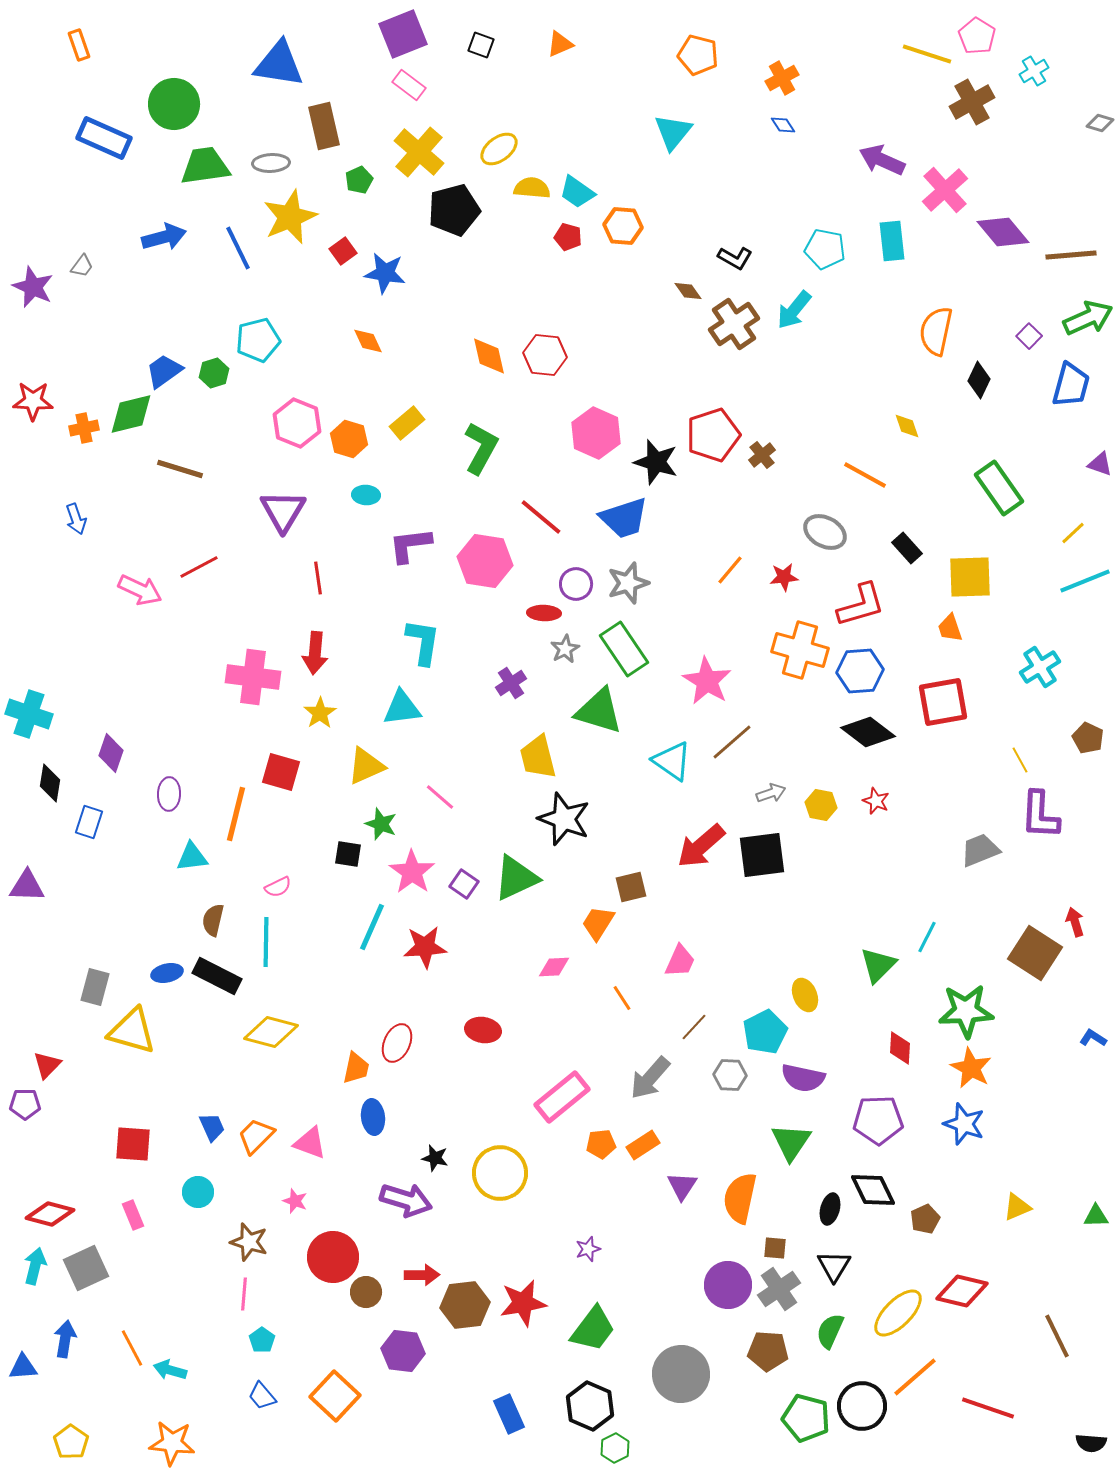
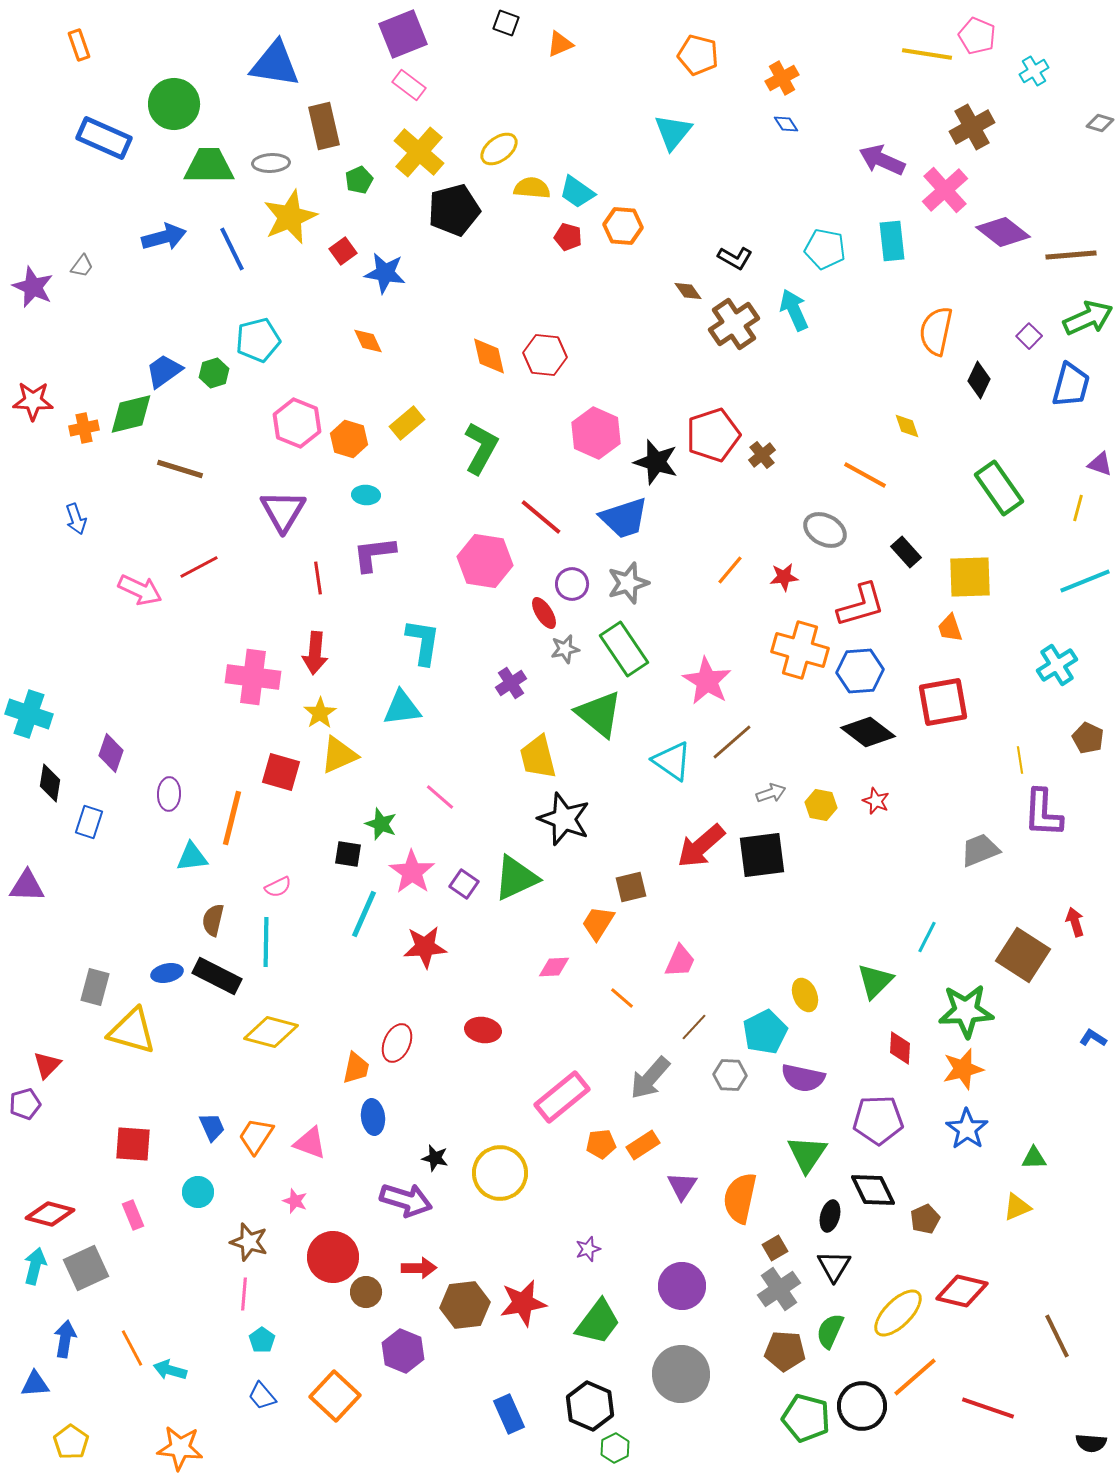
pink pentagon at (977, 36): rotated 9 degrees counterclockwise
black square at (481, 45): moved 25 px right, 22 px up
yellow line at (927, 54): rotated 9 degrees counterclockwise
blue triangle at (279, 64): moved 4 px left
brown cross at (972, 102): moved 25 px down
blue diamond at (783, 125): moved 3 px right, 1 px up
green trapezoid at (205, 166): moved 4 px right; rotated 8 degrees clockwise
purple diamond at (1003, 232): rotated 12 degrees counterclockwise
blue line at (238, 248): moved 6 px left, 1 px down
cyan arrow at (794, 310): rotated 117 degrees clockwise
gray ellipse at (825, 532): moved 2 px up
yellow line at (1073, 533): moved 5 px right, 25 px up; rotated 32 degrees counterclockwise
purple L-shape at (410, 545): moved 36 px left, 9 px down
black rectangle at (907, 548): moved 1 px left, 4 px down
purple circle at (576, 584): moved 4 px left
red ellipse at (544, 613): rotated 56 degrees clockwise
gray star at (565, 649): rotated 16 degrees clockwise
cyan cross at (1040, 667): moved 17 px right, 2 px up
green triangle at (599, 711): moved 3 px down; rotated 22 degrees clockwise
yellow line at (1020, 760): rotated 20 degrees clockwise
yellow triangle at (366, 766): moved 27 px left, 11 px up
orange line at (236, 814): moved 4 px left, 4 px down
purple L-shape at (1040, 815): moved 3 px right, 2 px up
cyan line at (372, 927): moved 8 px left, 13 px up
brown square at (1035, 953): moved 12 px left, 2 px down
green triangle at (878, 965): moved 3 px left, 16 px down
orange line at (622, 998): rotated 16 degrees counterclockwise
orange star at (971, 1068): moved 8 px left, 1 px down; rotated 30 degrees clockwise
purple pentagon at (25, 1104): rotated 16 degrees counterclockwise
blue star at (964, 1124): moved 3 px right, 5 px down; rotated 15 degrees clockwise
orange trapezoid at (256, 1136): rotated 12 degrees counterclockwise
green triangle at (791, 1142): moved 16 px right, 12 px down
black ellipse at (830, 1209): moved 7 px down
green triangle at (1096, 1216): moved 62 px left, 58 px up
brown square at (775, 1248): rotated 35 degrees counterclockwise
red arrow at (422, 1275): moved 3 px left, 7 px up
purple circle at (728, 1285): moved 46 px left, 1 px down
green trapezoid at (593, 1329): moved 5 px right, 7 px up
purple hexagon at (403, 1351): rotated 15 degrees clockwise
brown pentagon at (768, 1351): moved 17 px right
blue triangle at (23, 1367): moved 12 px right, 17 px down
orange star at (172, 1443): moved 8 px right, 5 px down
